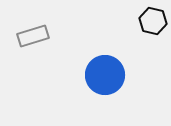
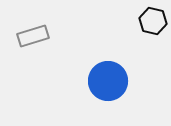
blue circle: moved 3 px right, 6 px down
